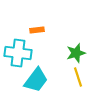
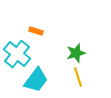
orange rectangle: moved 1 px left, 1 px down; rotated 24 degrees clockwise
cyan cross: moved 1 px left, 1 px down; rotated 32 degrees clockwise
